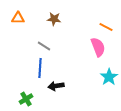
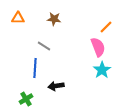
orange line: rotated 72 degrees counterclockwise
blue line: moved 5 px left
cyan star: moved 7 px left, 7 px up
